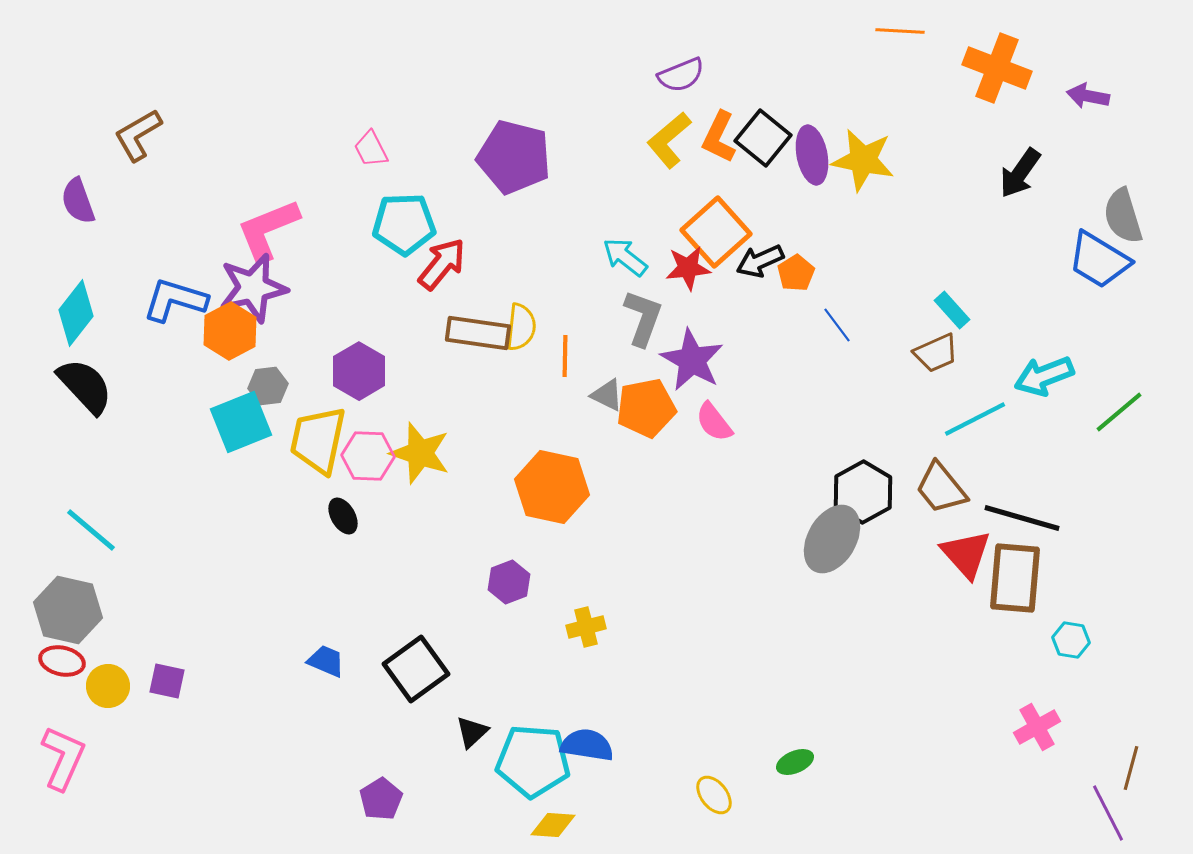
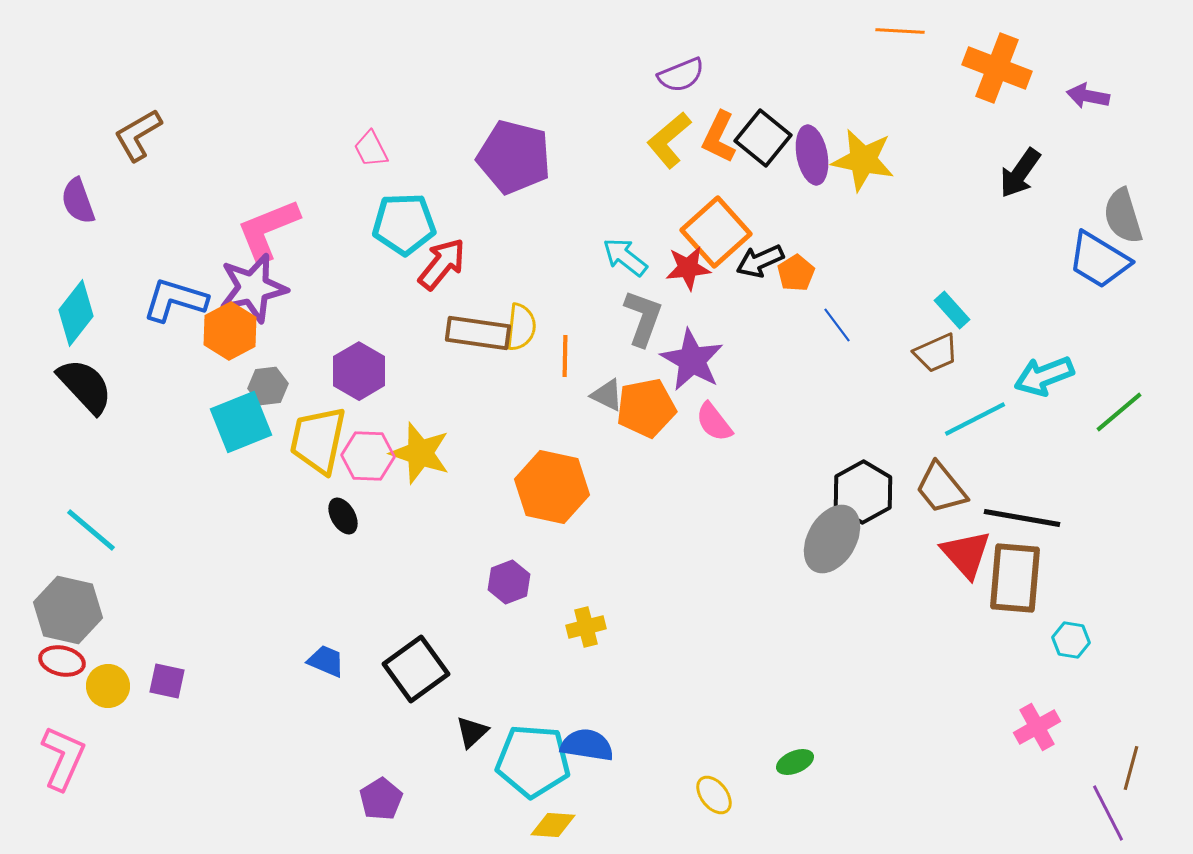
black line at (1022, 518): rotated 6 degrees counterclockwise
